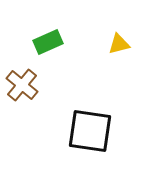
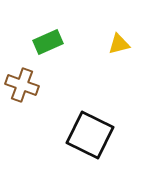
brown cross: rotated 20 degrees counterclockwise
black square: moved 4 px down; rotated 18 degrees clockwise
